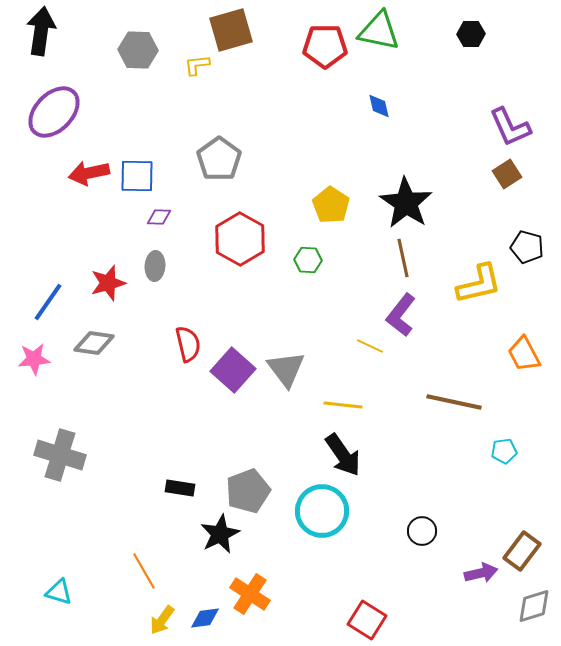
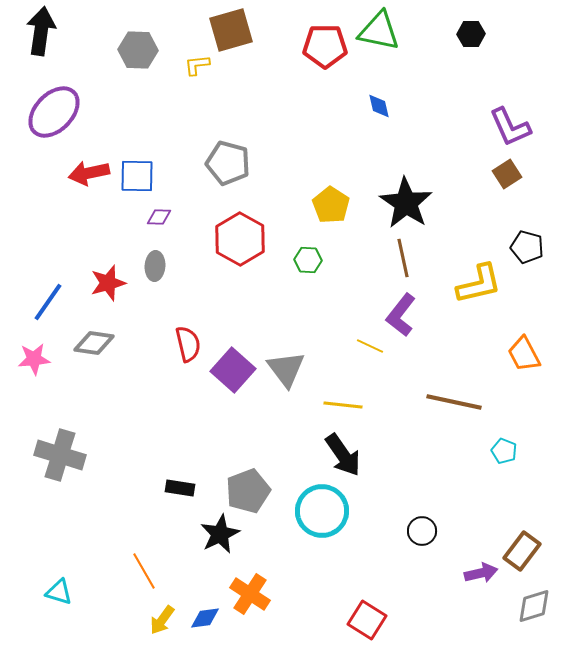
gray pentagon at (219, 159): moved 9 px right, 4 px down; rotated 21 degrees counterclockwise
cyan pentagon at (504, 451): rotated 30 degrees clockwise
